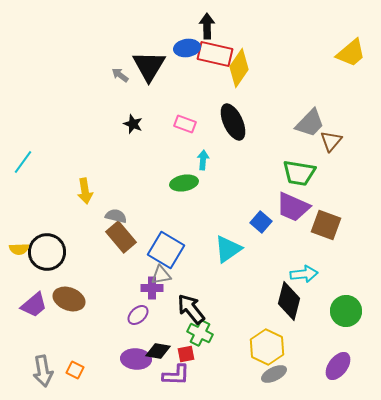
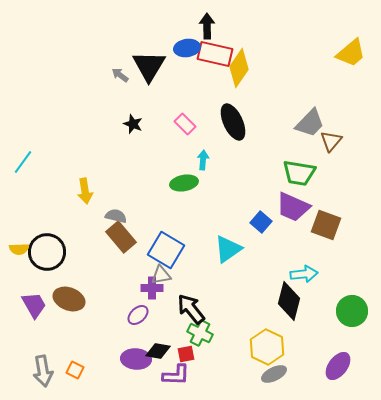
pink rectangle at (185, 124): rotated 25 degrees clockwise
purple trapezoid at (34, 305): rotated 80 degrees counterclockwise
green circle at (346, 311): moved 6 px right
